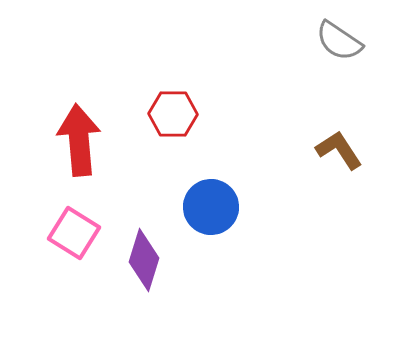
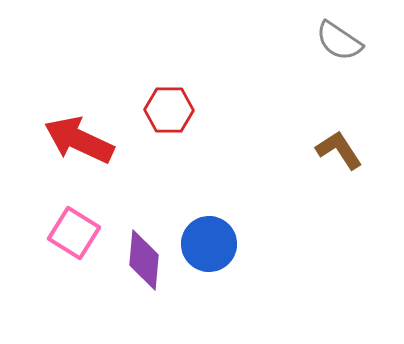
red hexagon: moved 4 px left, 4 px up
red arrow: rotated 60 degrees counterclockwise
blue circle: moved 2 px left, 37 px down
purple diamond: rotated 12 degrees counterclockwise
